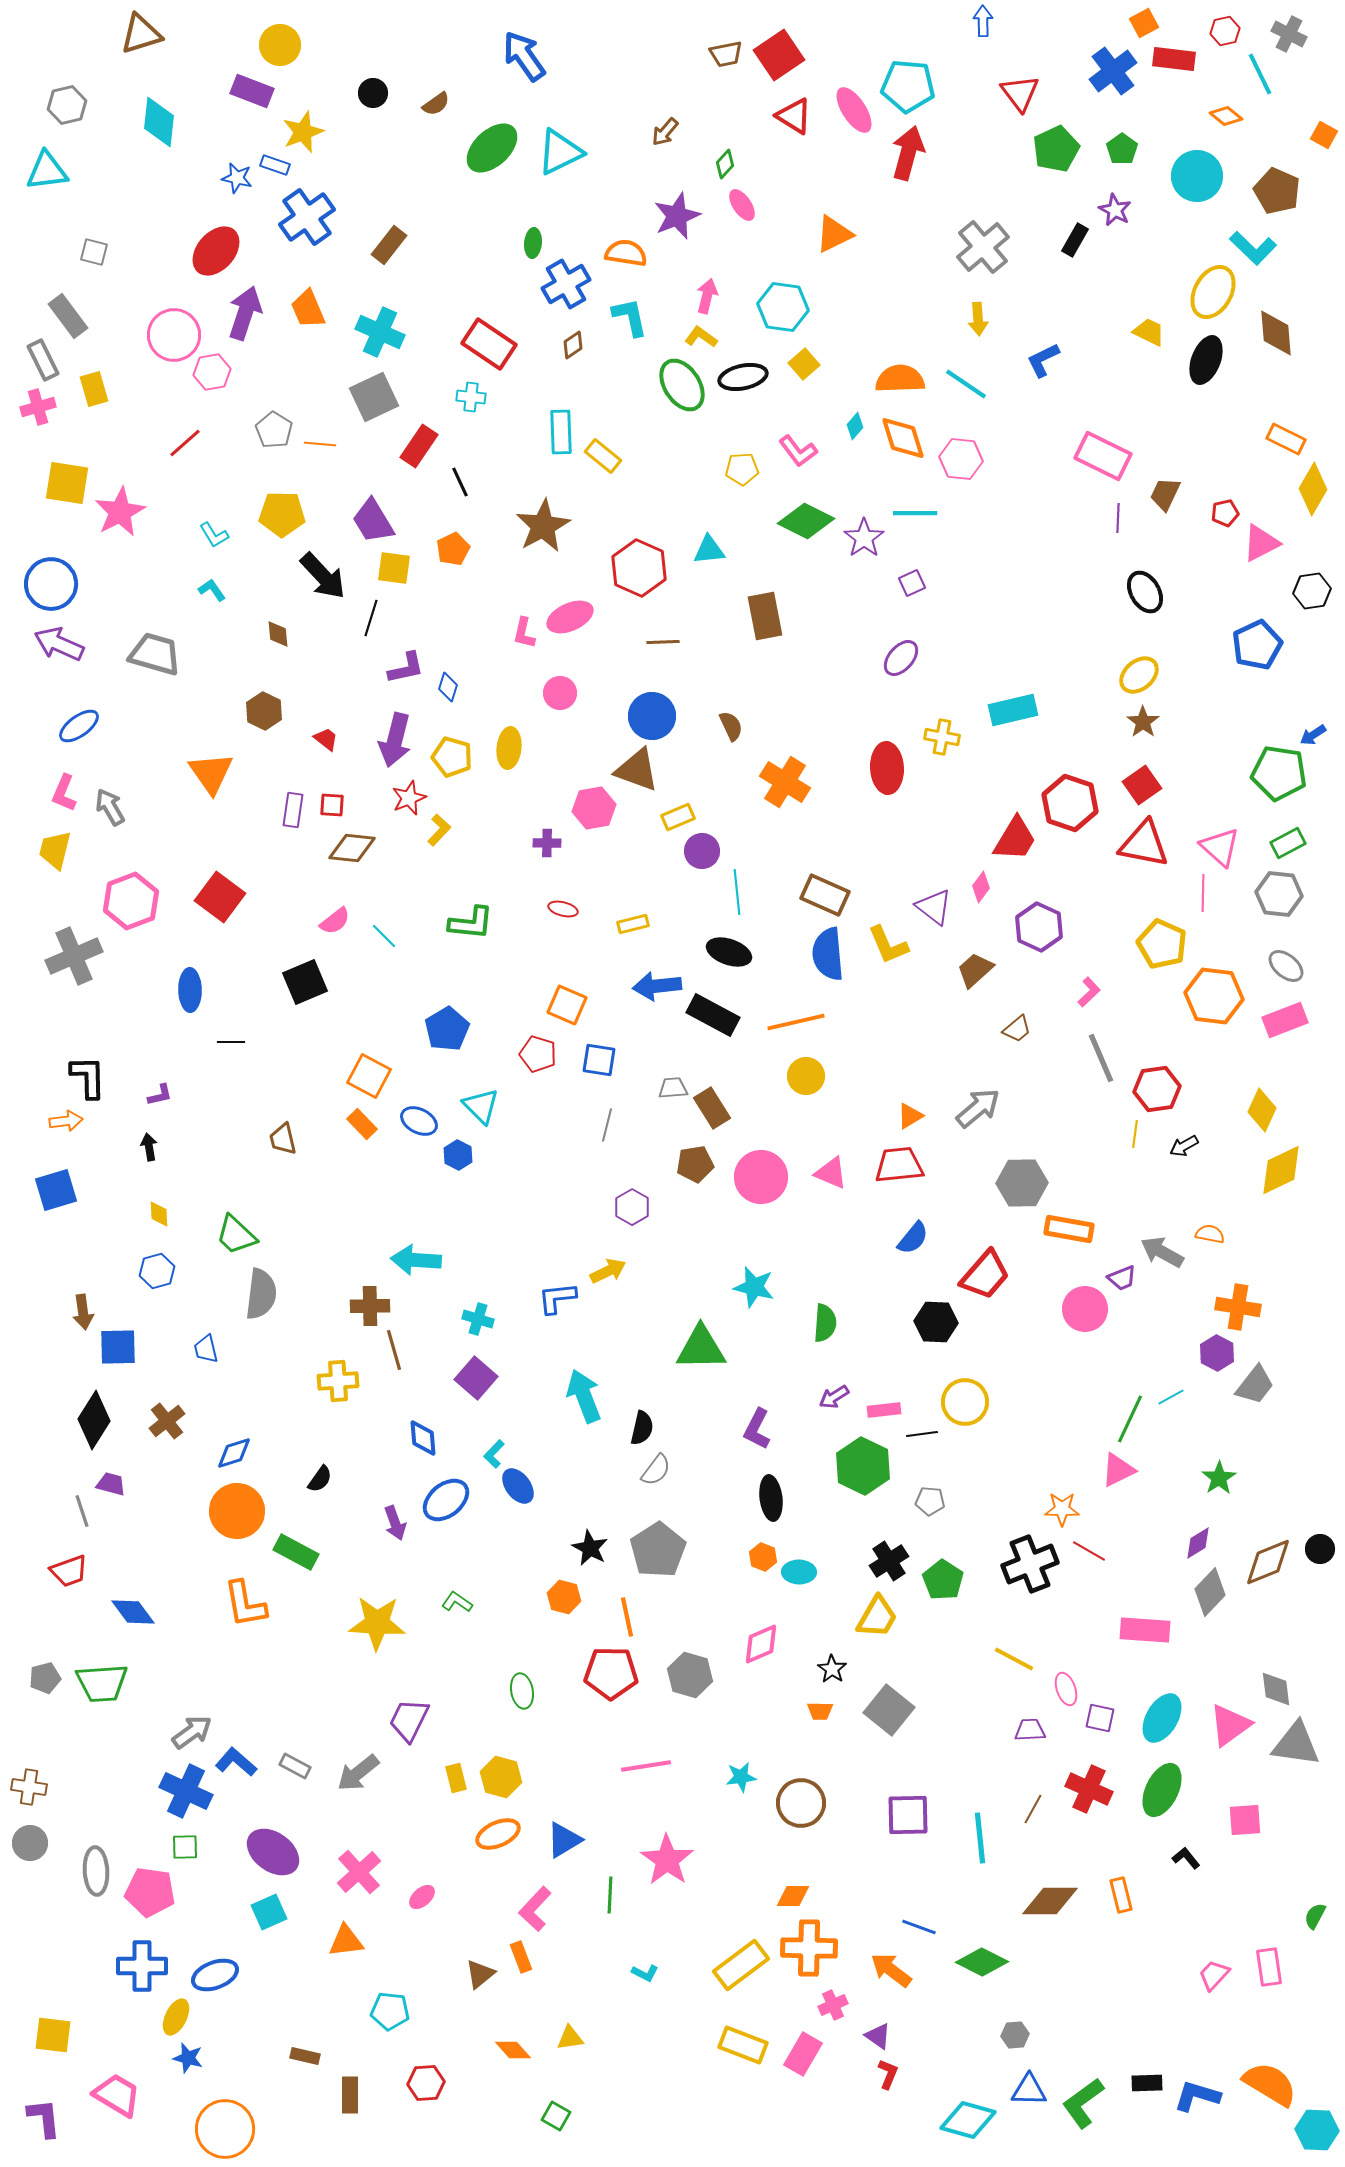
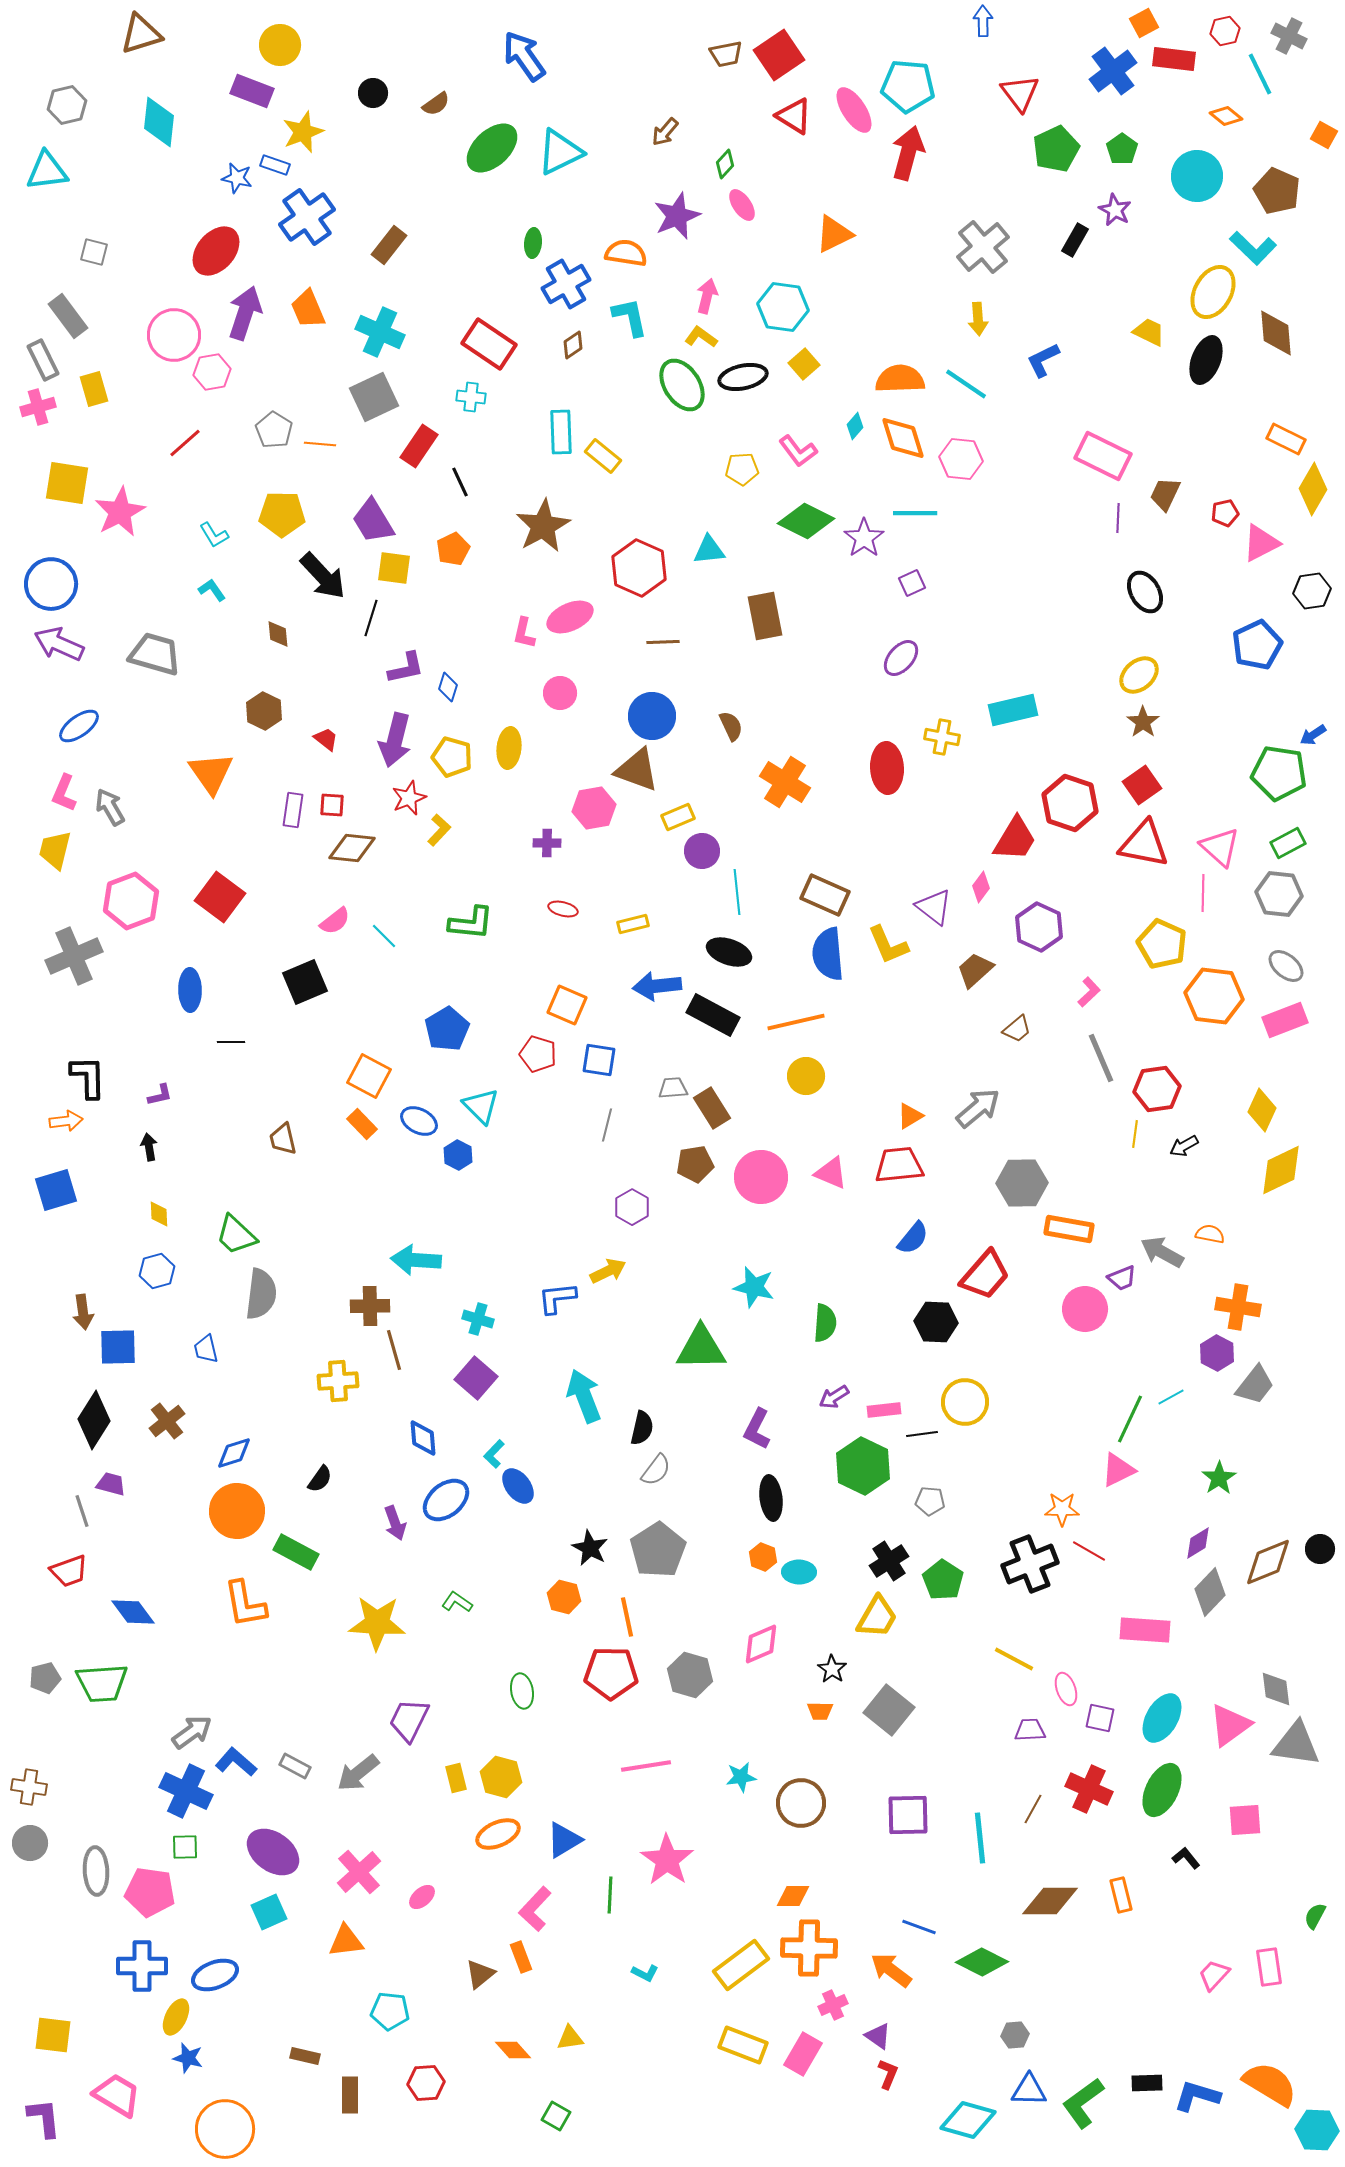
gray cross at (1289, 34): moved 2 px down
